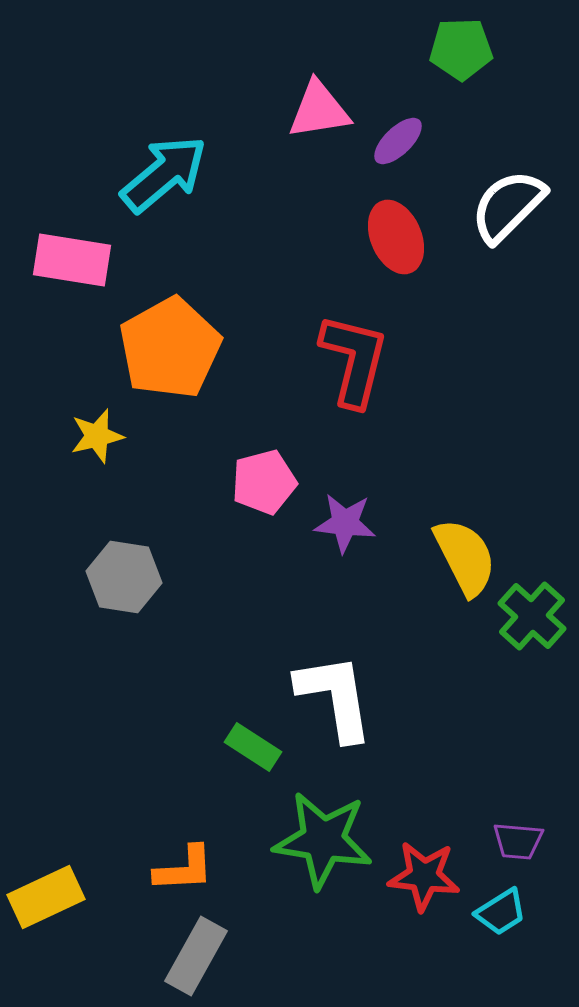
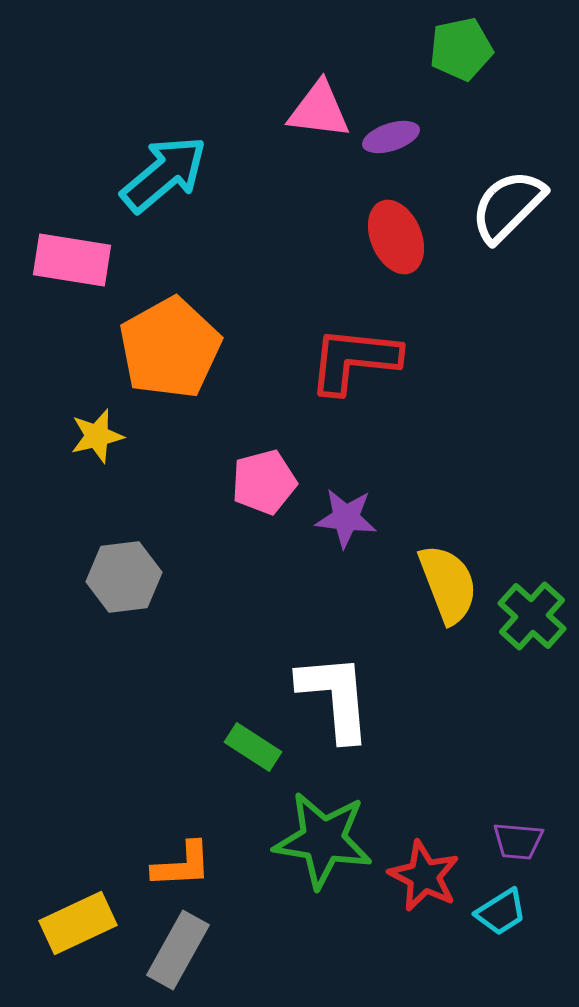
green pentagon: rotated 10 degrees counterclockwise
pink triangle: rotated 16 degrees clockwise
purple ellipse: moved 7 px left, 4 px up; rotated 26 degrees clockwise
red L-shape: rotated 98 degrees counterclockwise
purple star: moved 1 px right, 5 px up
yellow semicircle: moved 17 px left, 27 px down; rotated 6 degrees clockwise
gray hexagon: rotated 16 degrees counterclockwise
white L-shape: rotated 4 degrees clockwise
orange L-shape: moved 2 px left, 4 px up
red star: rotated 20 degrees clockwise
yellow rectangle: moved 32 px right, 26 px down
gray rectangle: moved 18 px left, 6 px up
